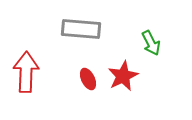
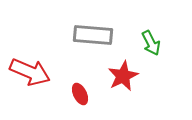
gray rectangle: moved 12 px right, 6 px down
red arrow: moved 4 px right; rotated 111 degrees clockwise
red ellipse: moved 8 px left, 15 px down
